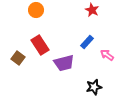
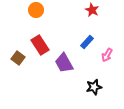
pink arrow: rotated 96 degrees counterclockwise
purple trapezoid: rotated 75 degrees clockwise
